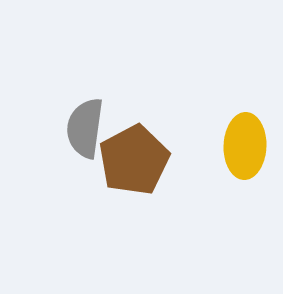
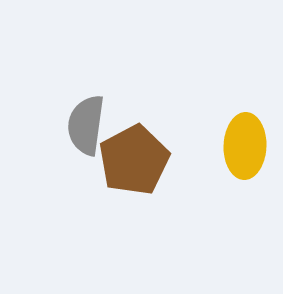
gray semicircle: moved 1 px right, 3 px up
